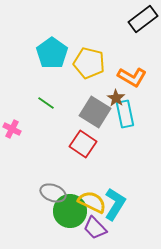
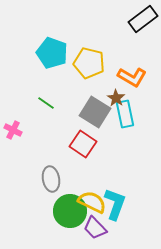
cyan pentagon: rotated 16 degrees counterclockwise
pink cross: moved 1 px right, 1 px down
gray ellipse: moved 2 px left, 14 px up; rotated 60 degrees clockwise
cyan L-shape: rotated 12 degrees counterclockwise
